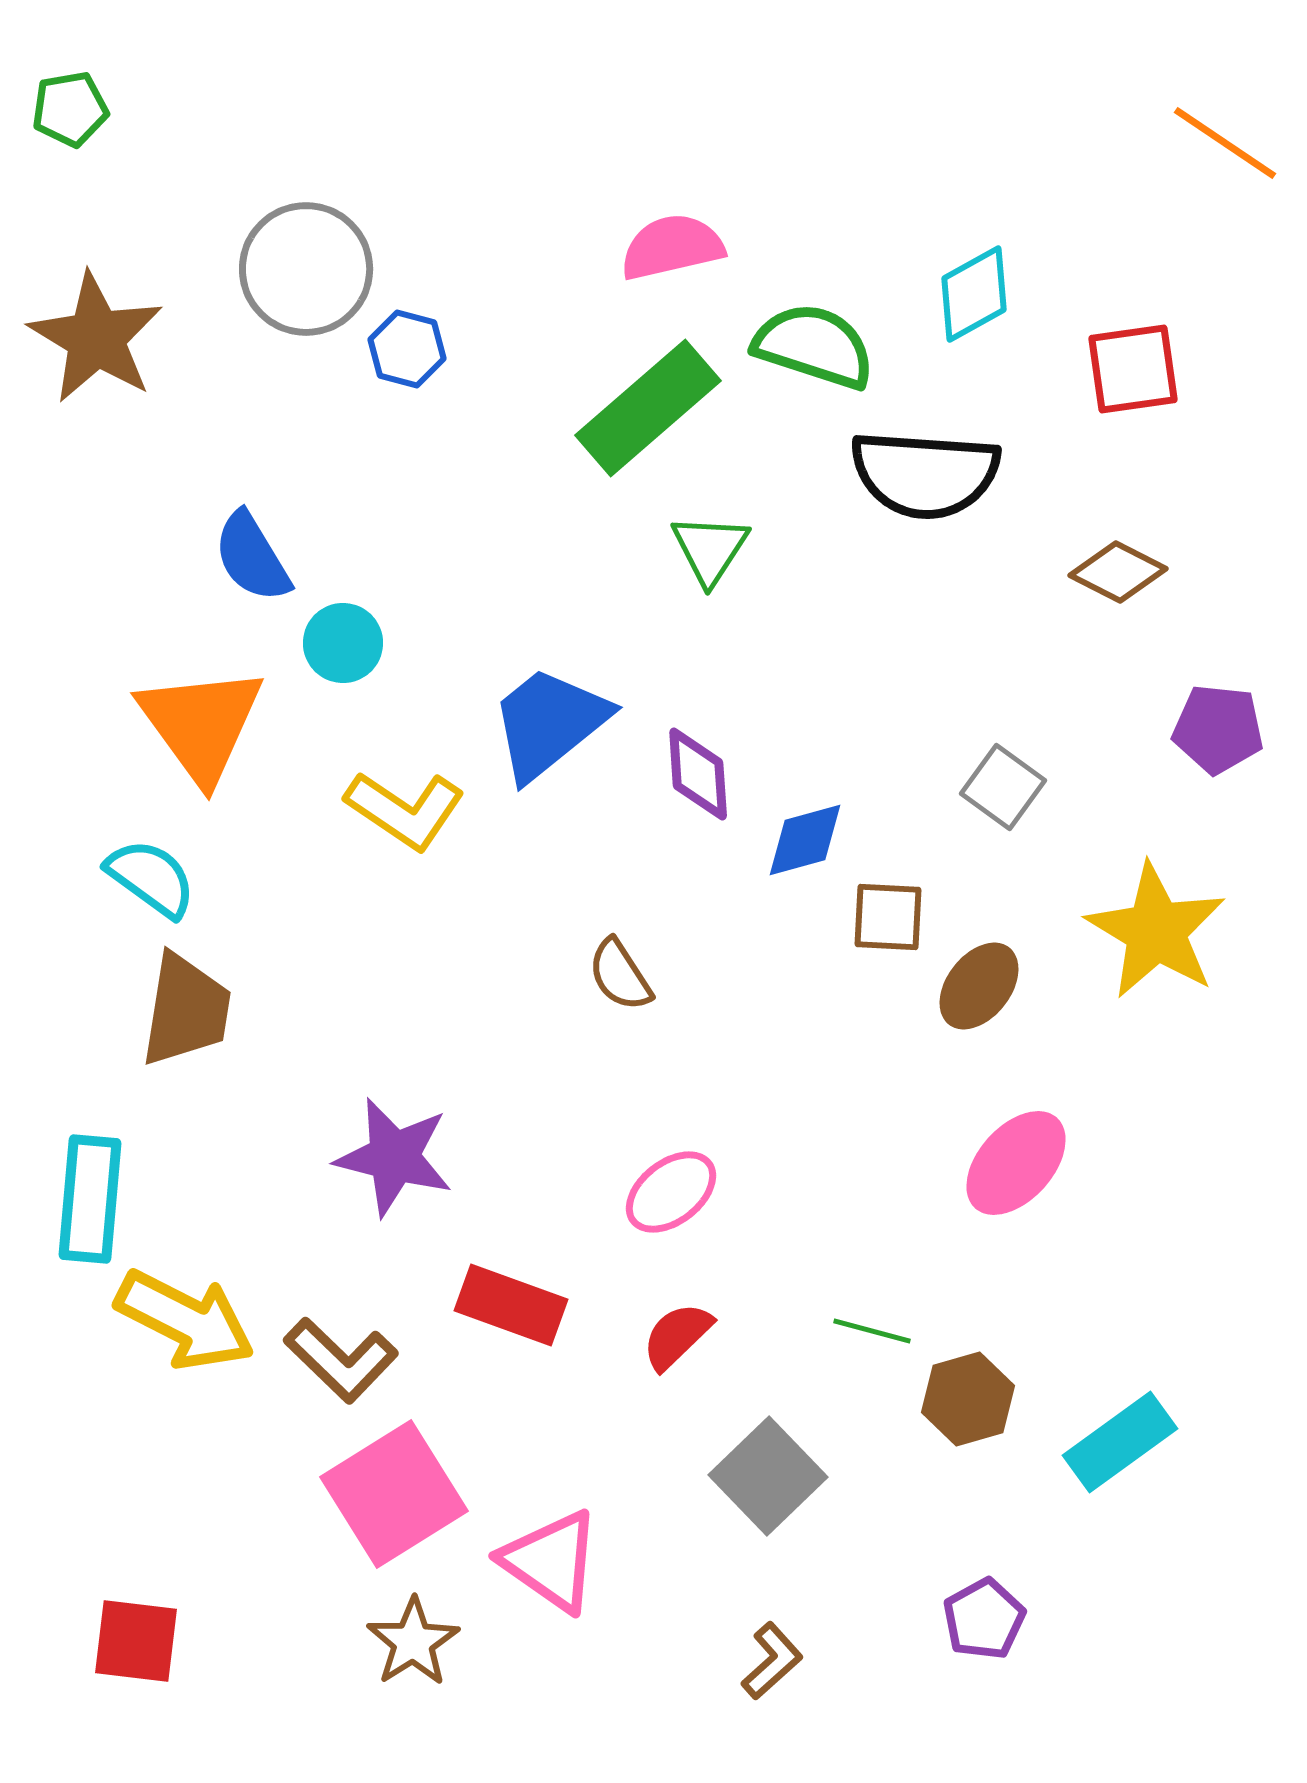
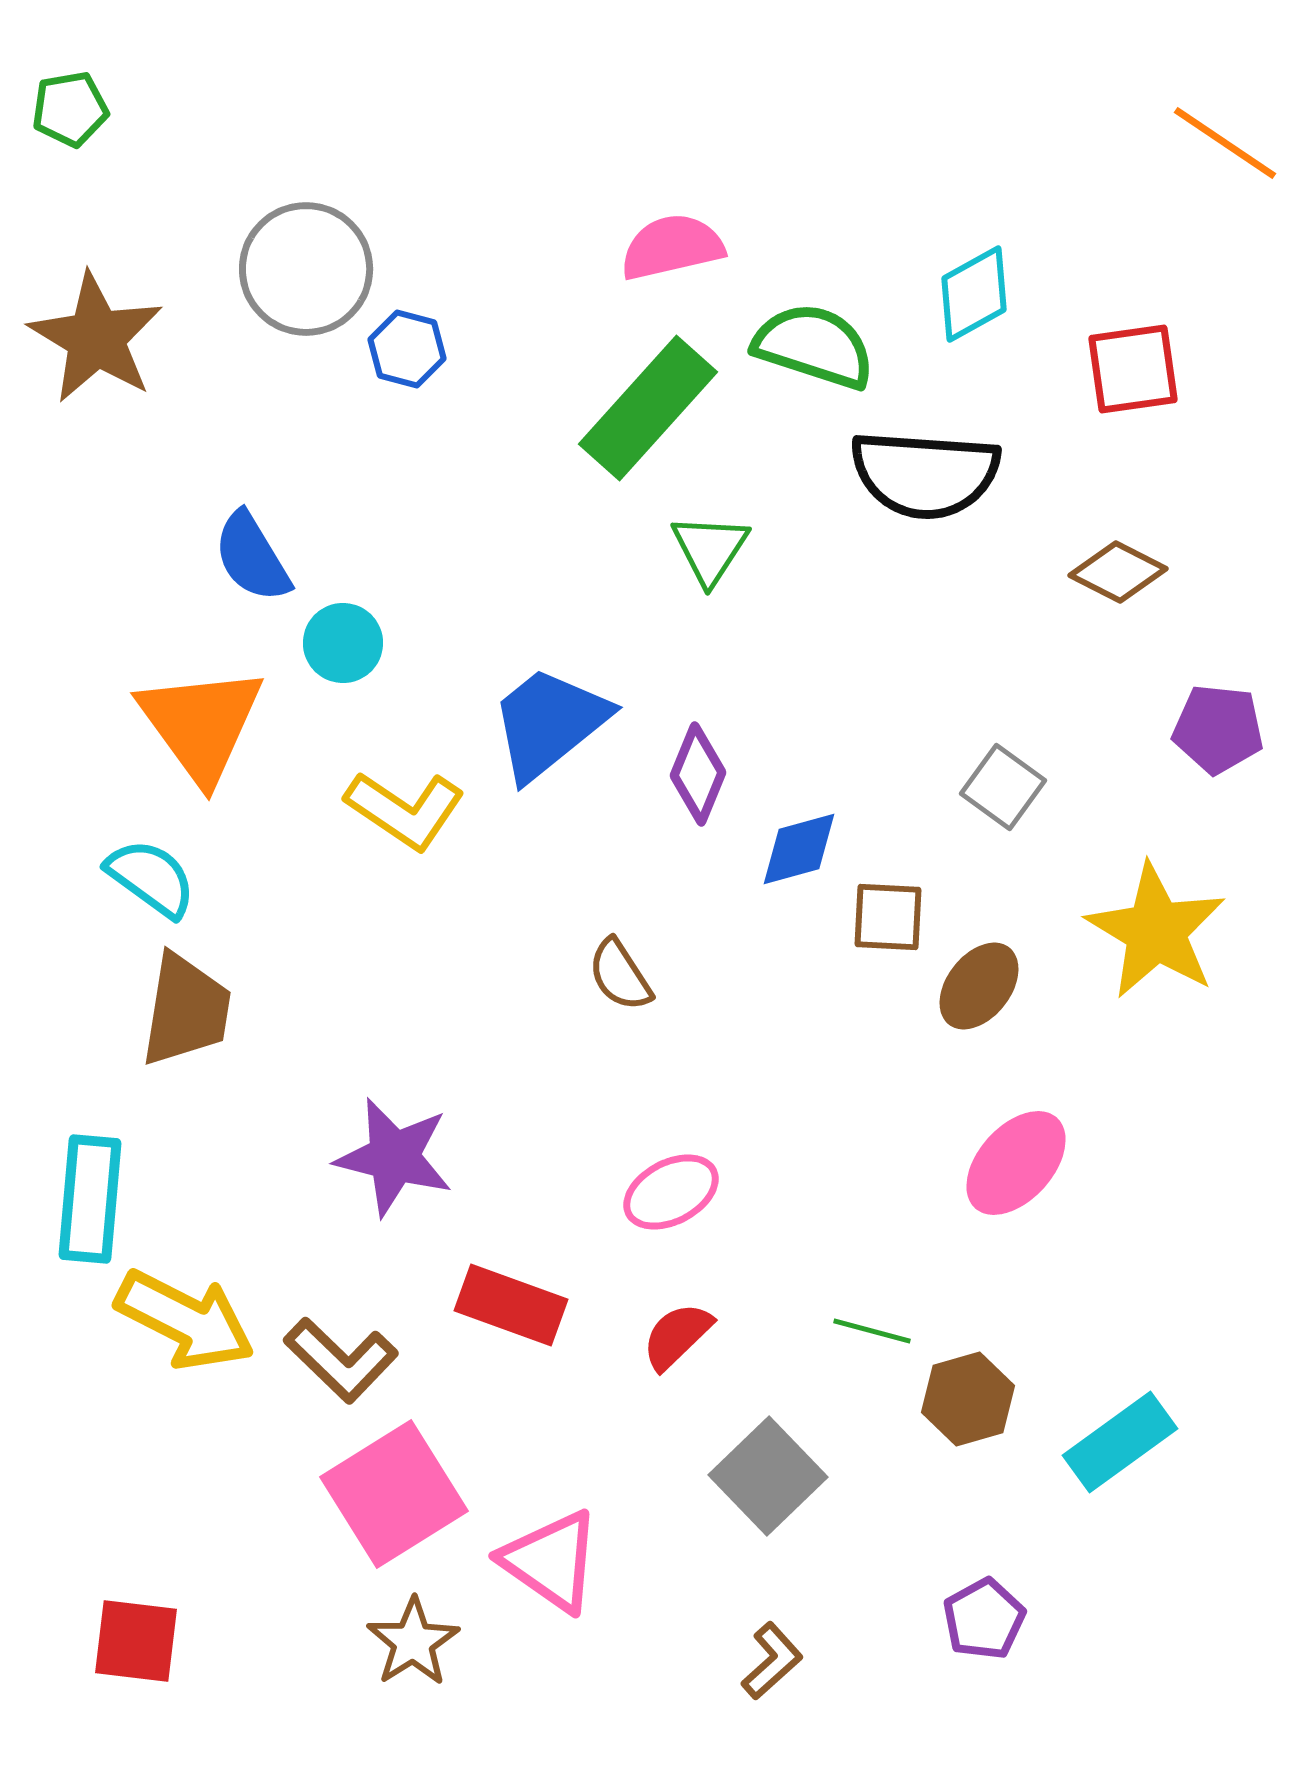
green rectangle at (648, 408): rotated 7 degrees counterclockwise
purple diamond at (698, 774): rotated 26 degrees clockwise
blue diamond at (805, 840): moved 6 px left, 9 px down
pink ellipse at (671, 1192): rotated 10 degrees clockwise
